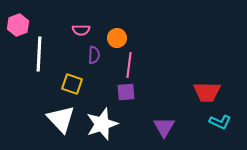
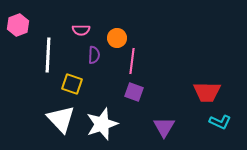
white line: moved 9 px right, 1 px down
pink line: moved 3 px right, 4 px up
purple square: moved 8 px right; rotated 24 degrees clockwise
